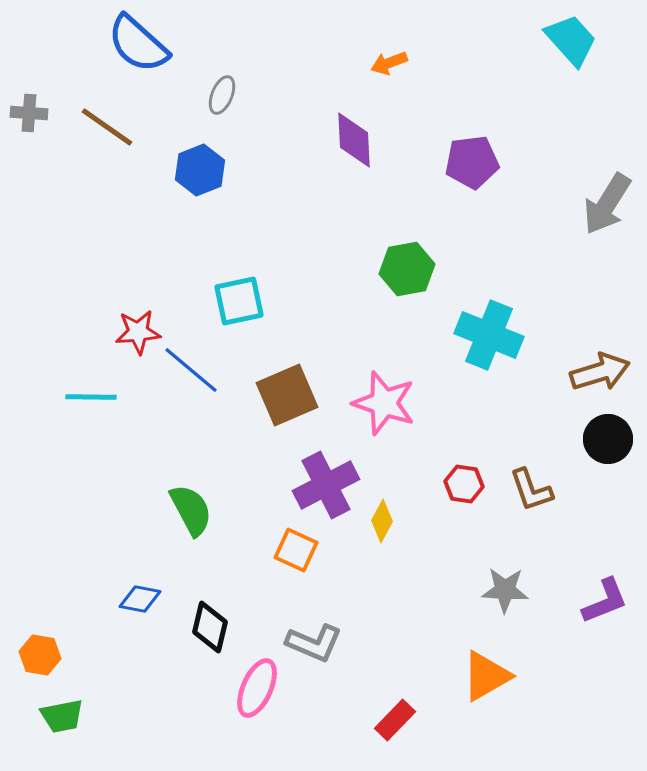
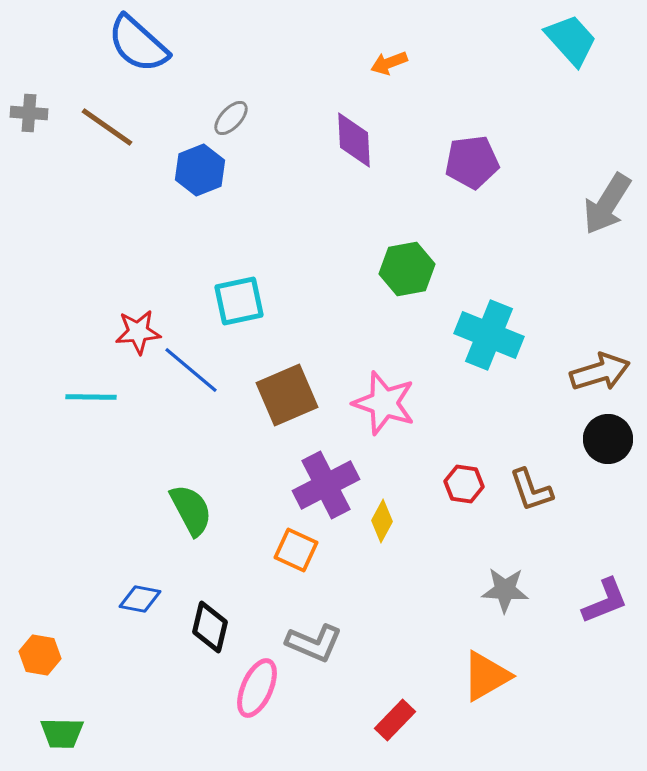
gray ellipse: moved 9 px right, 23 px down; rotated 21 degrees clockwise
green trapezoid: moved 17 px down; rotated 12 degrees clockwise
